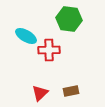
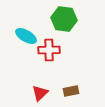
green hexagon: moved 5 px left
